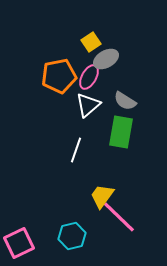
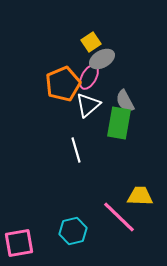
gray ellipse: moved 4 px left
orange pentagon: moved 4 px right, 8 px down; rotated 12 degrees counterclockwise
gray semicircle: rotated 30 degrees clockwise
green rectangle: moved 2 px left, 9 px up
white line: rotated 35 degrees counterclockwise
yellow trapezoid: moved 38 px right; rotated 56 degrees clockwise
cyan hexagon: moved 1 px right, 5 px up
pink square: rotated 16 degrees clockwise
